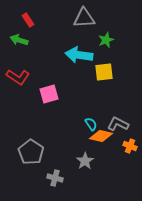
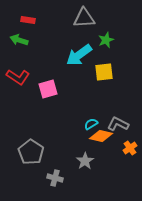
red rectangle: rotated 48 degrees counterclockwise
cyan arrow: rotated 44 degrees counterclockwise
pink square: moved 1 px left, 5 px up
cyan semicircle: rotated 88 degrees counterclockwise
orange cross: moved 2 px down; rotated 32 degrees clockwise
